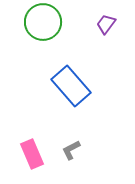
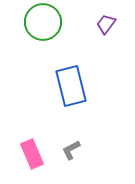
blue rectangle: rotated 27 degrees clockwise
